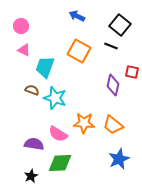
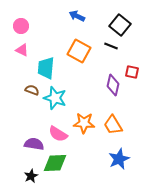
pink triangle: moved 2 px left
cyan trapezoid: moved 1 px right, 1 px down; rotated 15 degrees counterclockwise
orange trapezoid: rotated 20 degrees clockwise
green diamond: moved 5 px left
